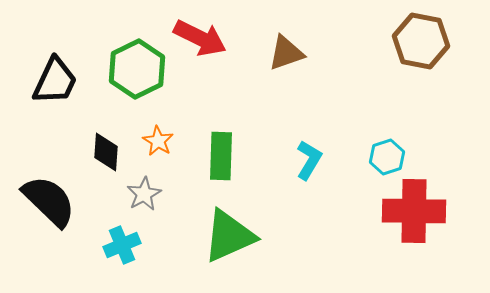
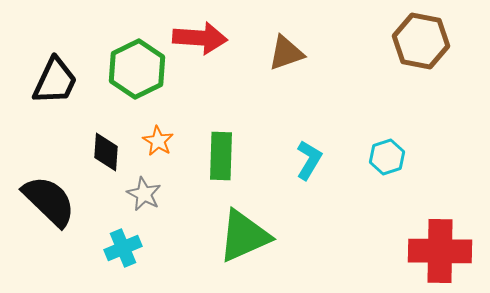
red arrow: rotated 22 degrees counterclockwise
gray star: rotated 16 degrees counterclockwise
red cross: moved 26 px right, 40 px down
green triangle: moved 15 px right
cyan cross: moved 1 px right, 3 px down
